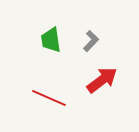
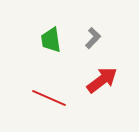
gray L-shape: moved 2 px right, 3 px up
